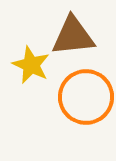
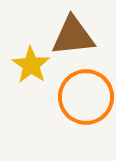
yellow star: rotated 9 degrees clockwise
